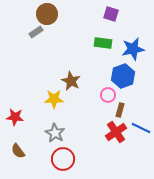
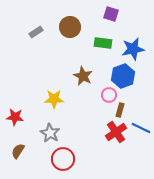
brown circle: moved 23 px right, 13 px down
brown star: moved 12 px right, 5 px up
pink circle: moved 1 px right
gray star: moved 5 px left
brown semicircle: rotated 70 degrees clockwise
